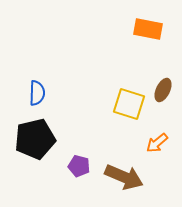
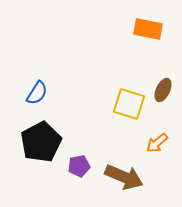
blue semicircle: rotated 30 degrees clockwise
black pentagon: moved 6 px right, 3 px down; rotated 15 degrees counterclockwise
purple pentagon: rotated 25 degrees counterclockwise
